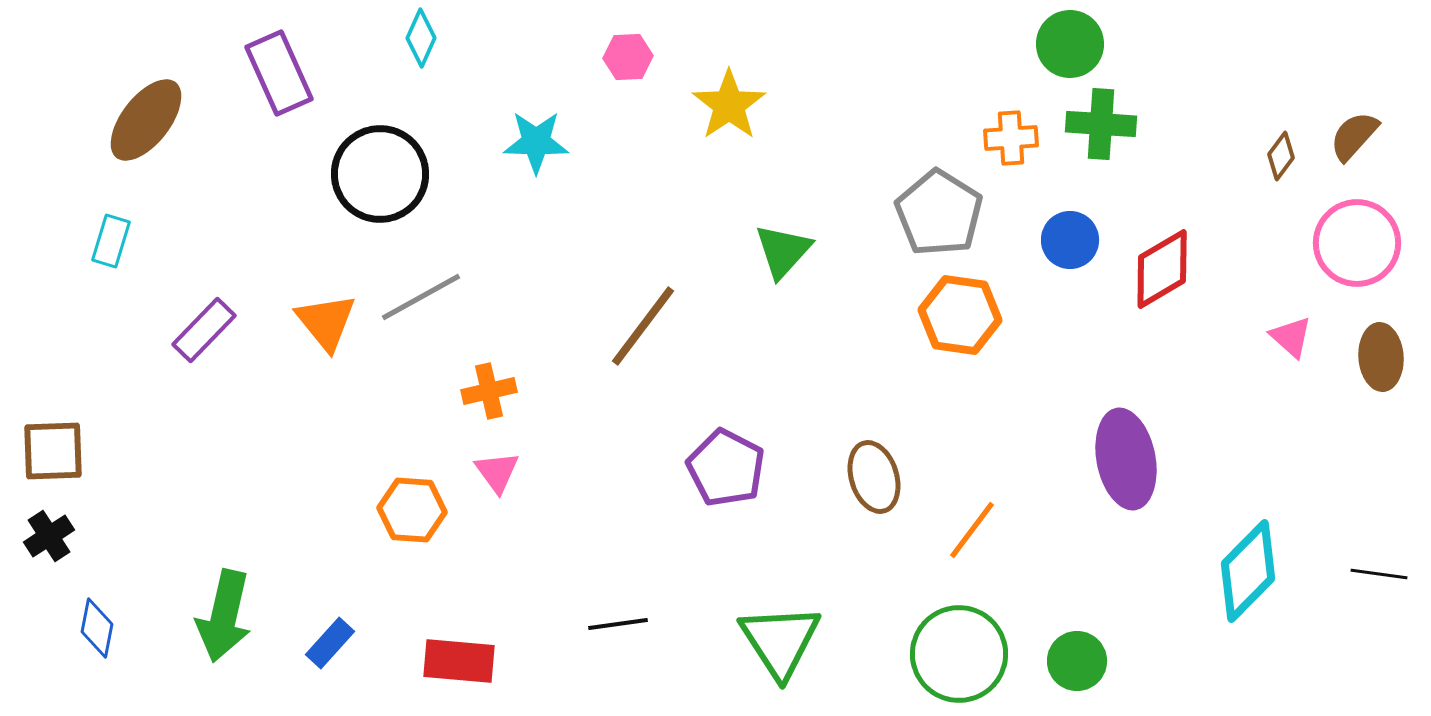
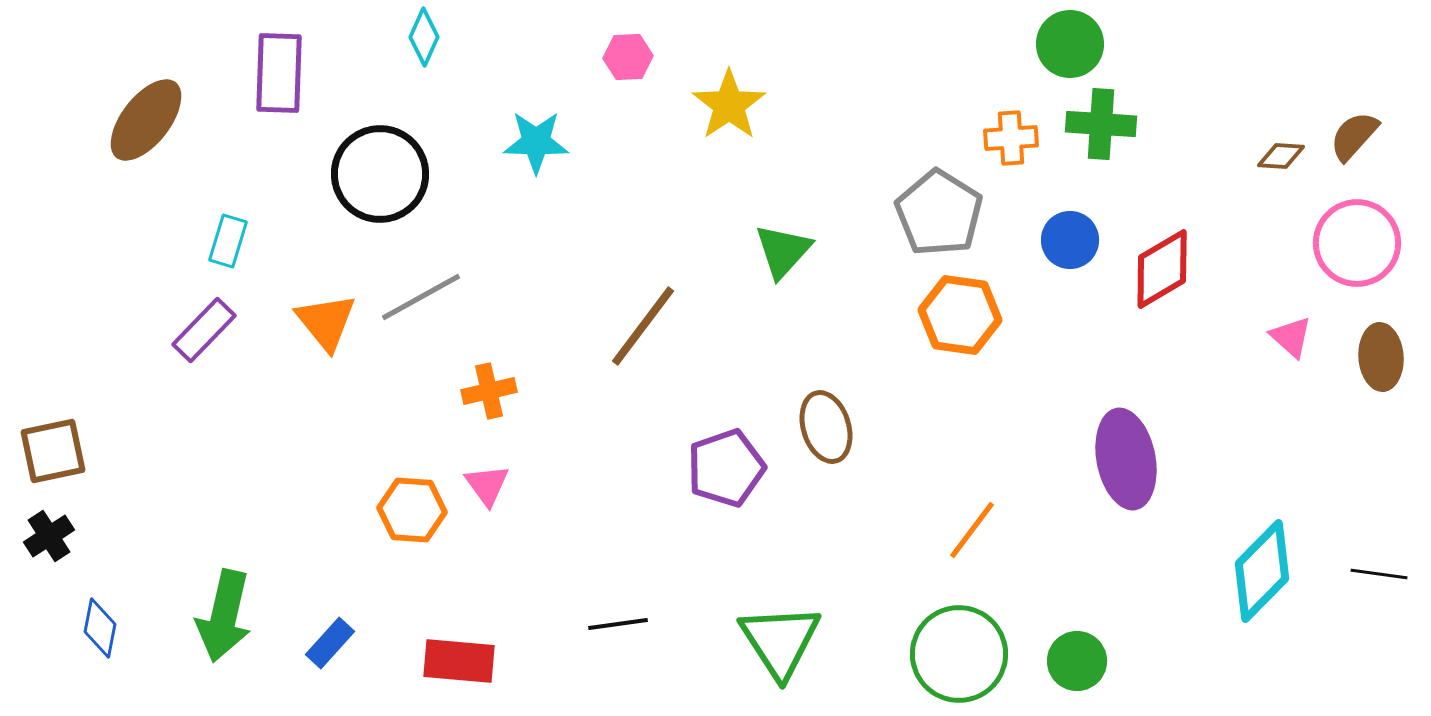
cyan diamond at (421, 38): moved 3 px right, 1 px up
purple rectangle at (279, 73): rotated 26 degrees clockwise
brown diamond at (1281, 156): rotated 57 degrees clockwise
cyan rectangle at (111, 241): moved 117 px right
brown square at (53, 451): rotated 10 degrees counterclockwise
purple pentagon at (726, 468): rotated 26 degrees clockwise
pink triangle at (497, 472): moved 10 px left, 13 px down
brown ellipse at (874, 477): moved 48 px left, 50 px up
cyan diamond at (1248, 571): moved 14 px right
blue diamond at (97, 628): moved 3 px right
